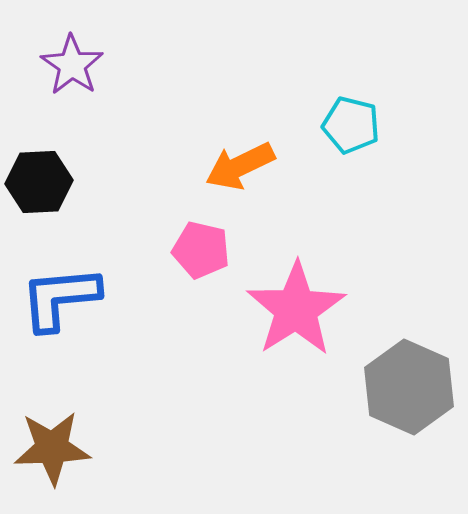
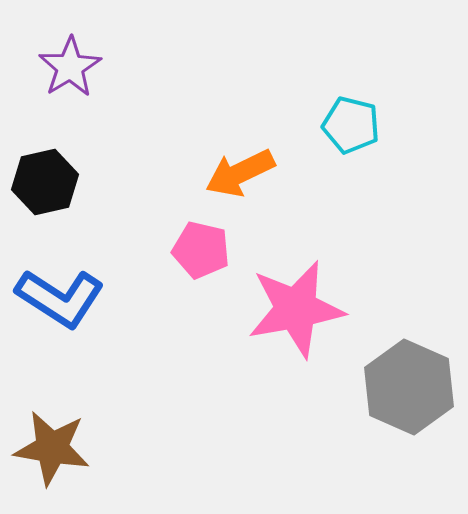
purple star: moved 2 px left, 2 px down; rotated 6 degrees clockwise
orange arrow: moved 7 px down
black hexagon: moved 6 px right; rotated 10 degrees counterclockwise
blue L-shape: rotated 142 degrees counterclockwise
pink star: rotated 22 degrees clockwise
brown star: rotated 12 degrees clockwise
